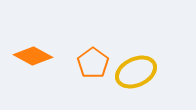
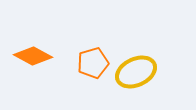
orange pentagon: rotated 20 degrees clockwise
